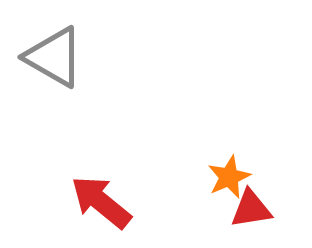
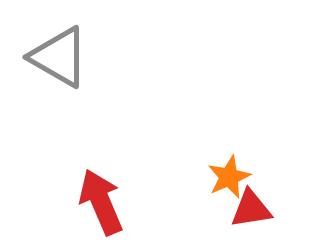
gray triangle: moved 5 px right
red arrow: rotated 28 degrees clockwise
